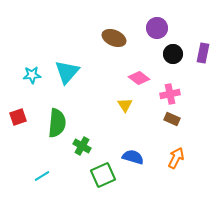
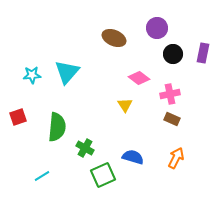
green semicircle: moved 4 px down
green cross: moved 3 px right, 2 px down
